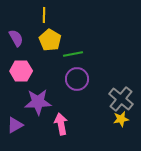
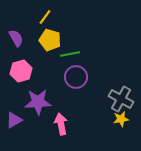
yellow line: moved 1 px right, 2 px down; rotated 35 degrees clockwise
yellow pentagon: rotated 15 degrees counterclockwise
green line: moved 3 px left
pink hexagon: rotated 15 degrees counterclockwise
purple circle: moved 1 px left, 2 px up
gray cross: rotated 10 degrees counterclockwise
purple triangle: moved 1 px left, 5 px up
